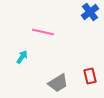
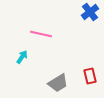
pink line: moved 2 px left, 2 px down
